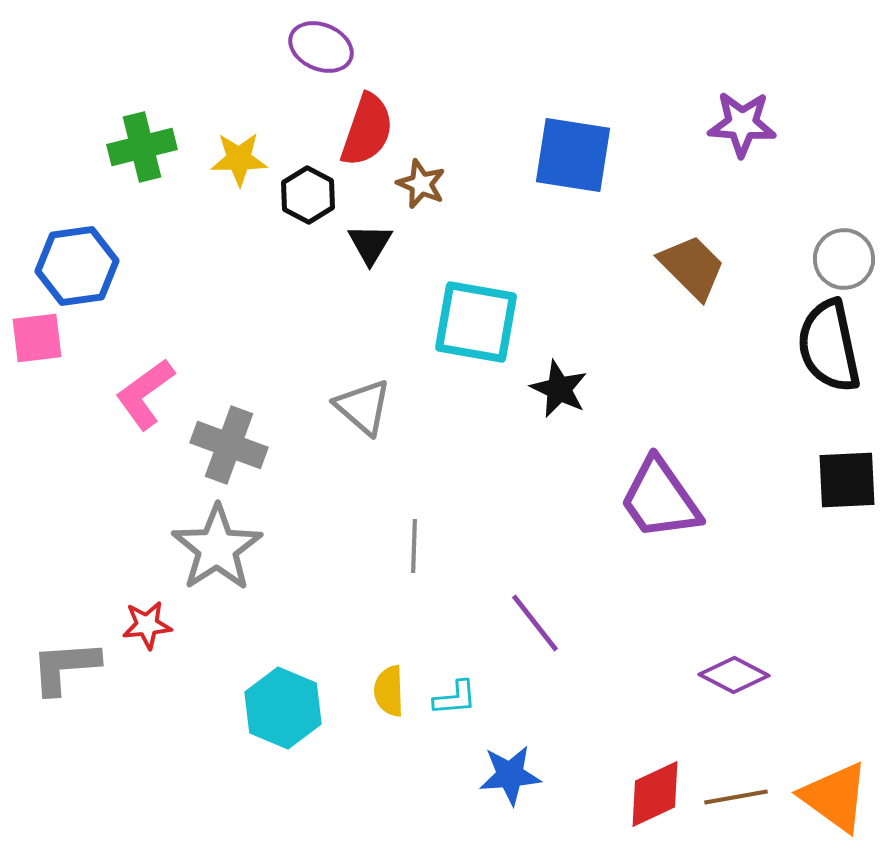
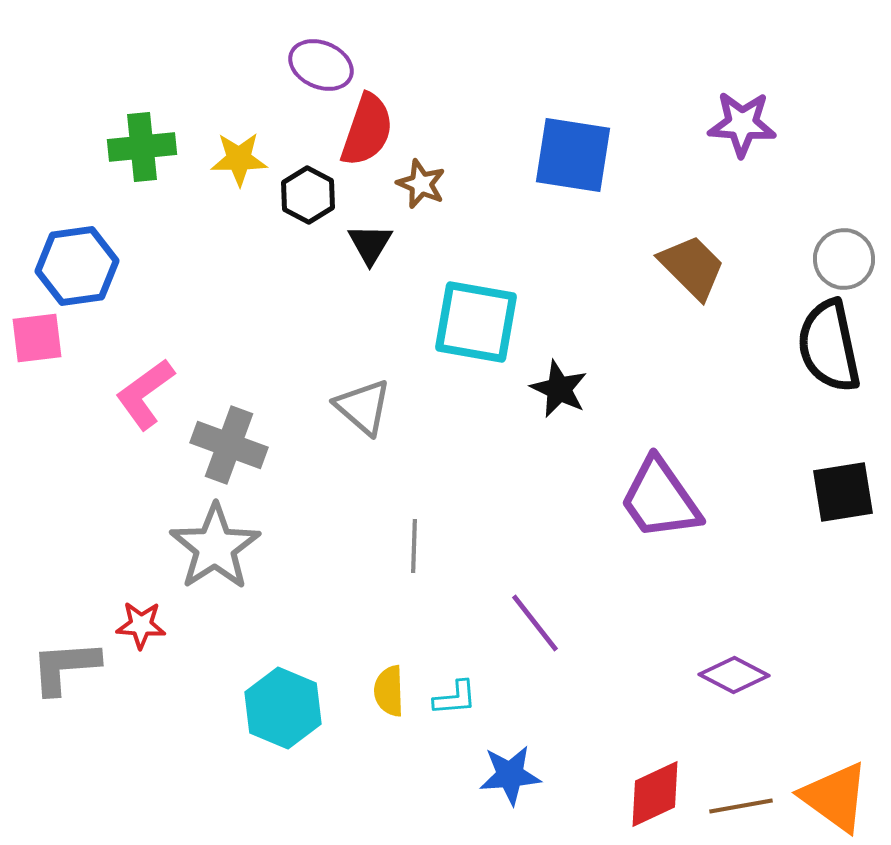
purple ellipse: moved 18 px down
green cross: rotated 8 degrees clockwise
black square: moved 4 px left, 12 px down; rotated 6 degrees counterclockwise
gray star: moved 2 px left, 1 px up
red star: moved 6 px left; rotated 9 degrees clockwise
brown line: moved 5 px right, 9 px down
